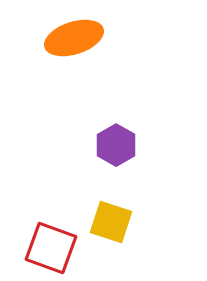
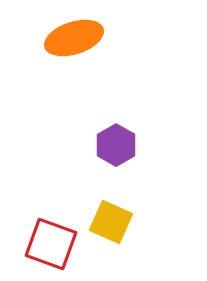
yellow square: rotated 6 degrees clockwise
red square: moved 4 px up
